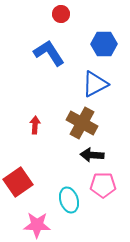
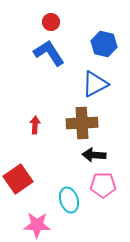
red circle: moved 10 px left, 8 px down
blue hexagon: rotated 15 degrees clockwise
brown cross: rotated 32 degrees counterclockwise
black arrow: moved 2 px right
red square: moved 3 px up
